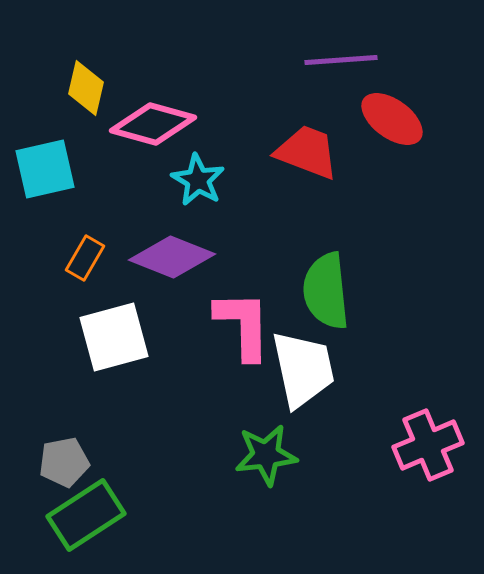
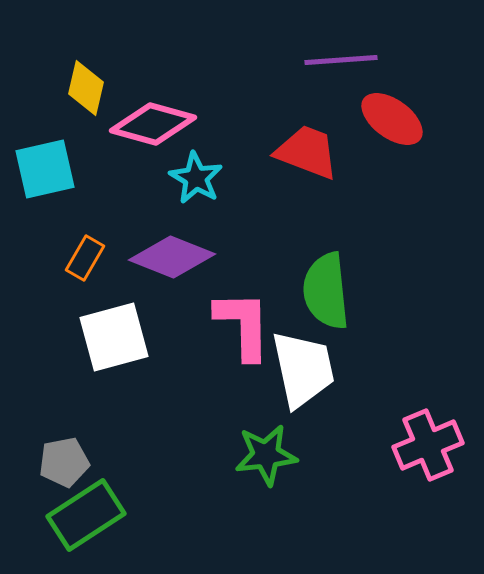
cyan star: moved 2 px left, 2 px up
